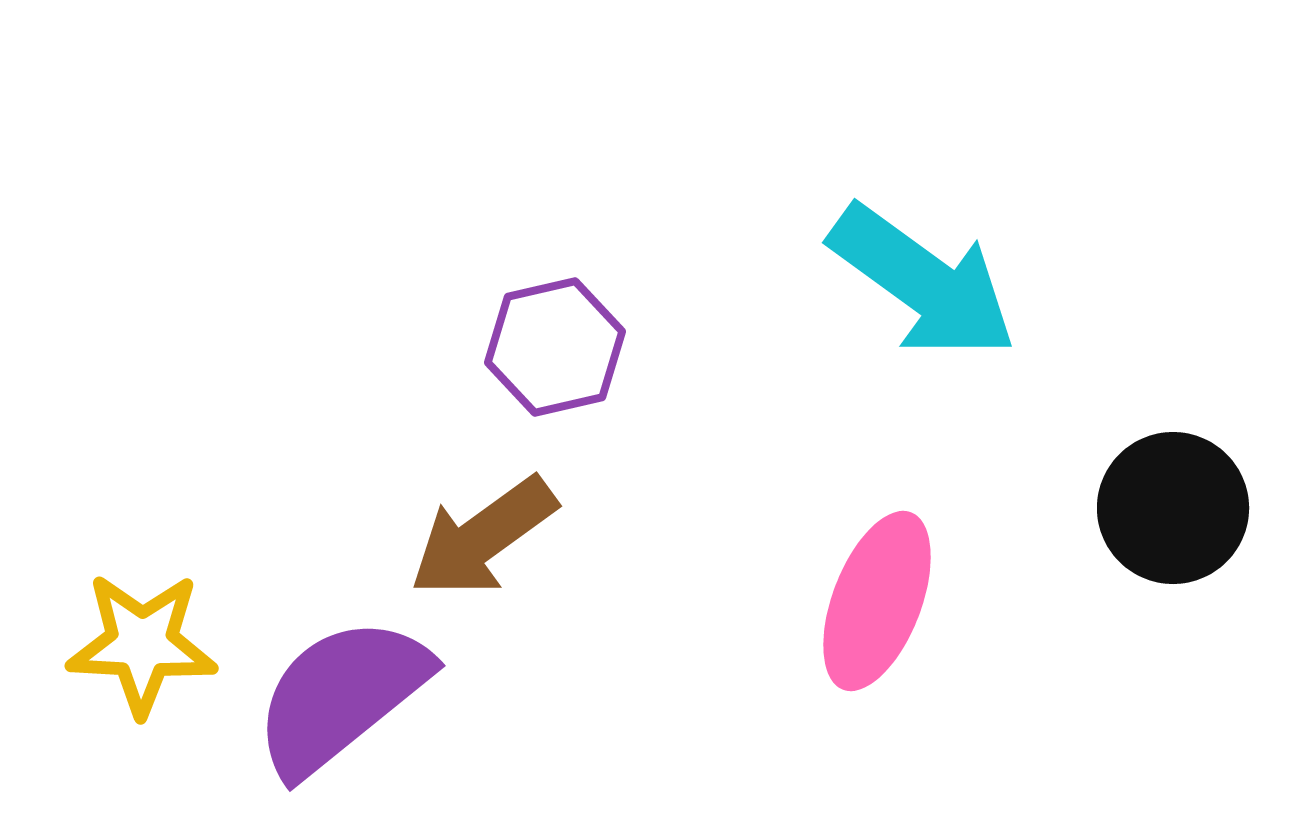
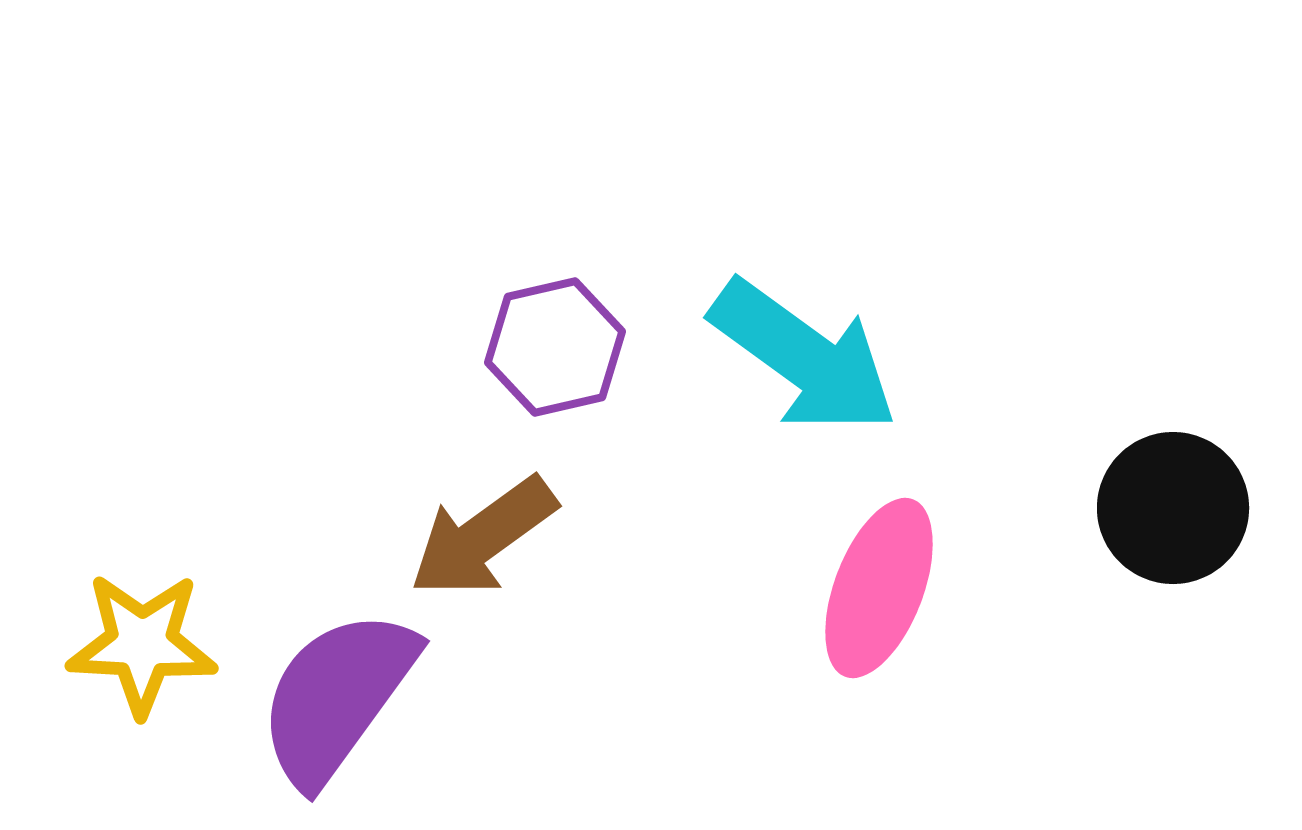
cyan arrow: moved 119 px left, 75 px down
pink ellipse: moved 2 px right, 13 px up
purple semicircle: moved 4 px left, 1 px down; rotated 15 degrees counterclockwise
